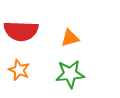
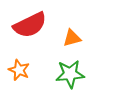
red semicircle: moved 9 px right, 6 px up; rotated 28 degrees counterclockwise
orange triangle: moved 2 px right
